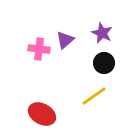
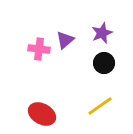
purple star: rotated 25 degrees clockwise
yellow line: moved 6 px right, 10 px down
